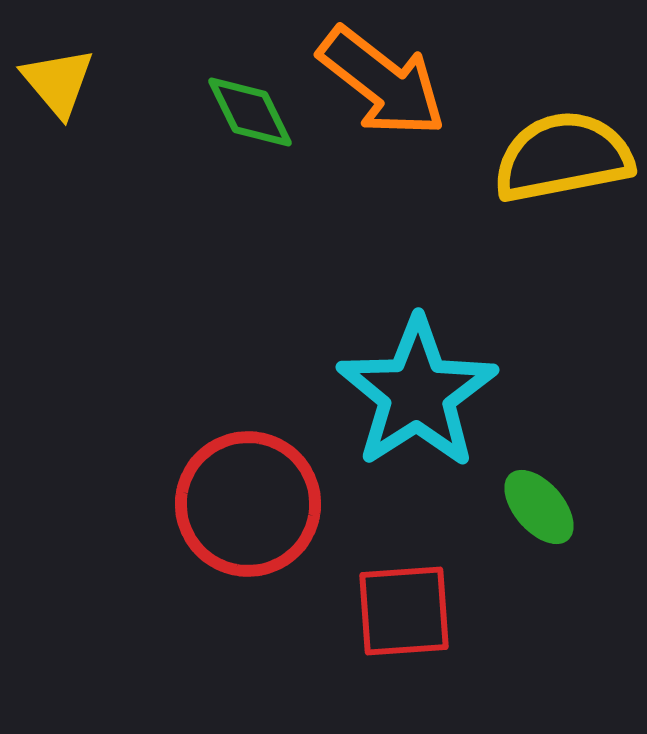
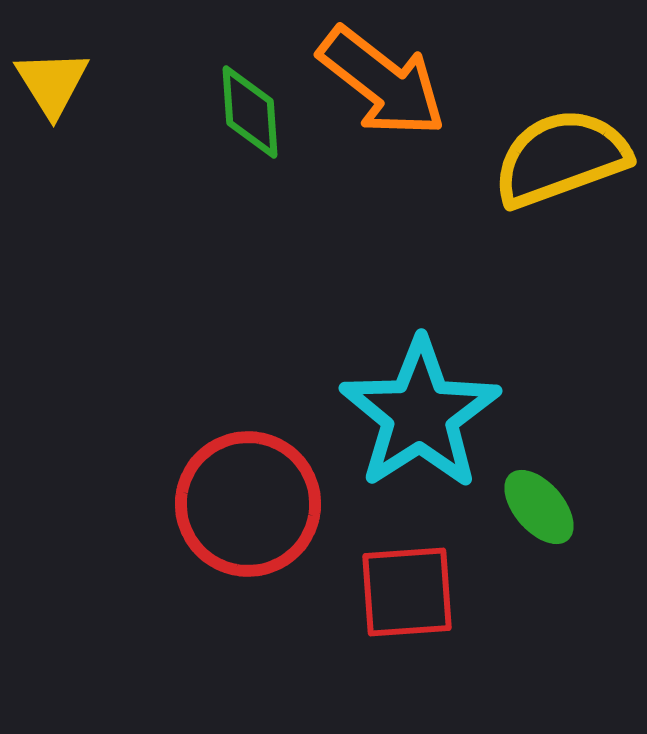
yellow triangle: moved 6 px left, 1 px down; rotated 8 degrees clockwise
green diamond: rotated 22 degrees clockwise
yellow semicircle: moved 2 px left, 1 px down; rotated 9 degrees counterclockwise
cyan star: moved 3 px right, 21 px down
red square: moved 3 px right, 19 px up
